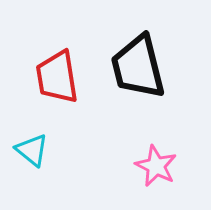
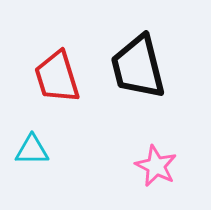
red trapezoid: rotated 8 degrees counterclockwise
cyan triangle: rotated 39 degrees counterclockwise
